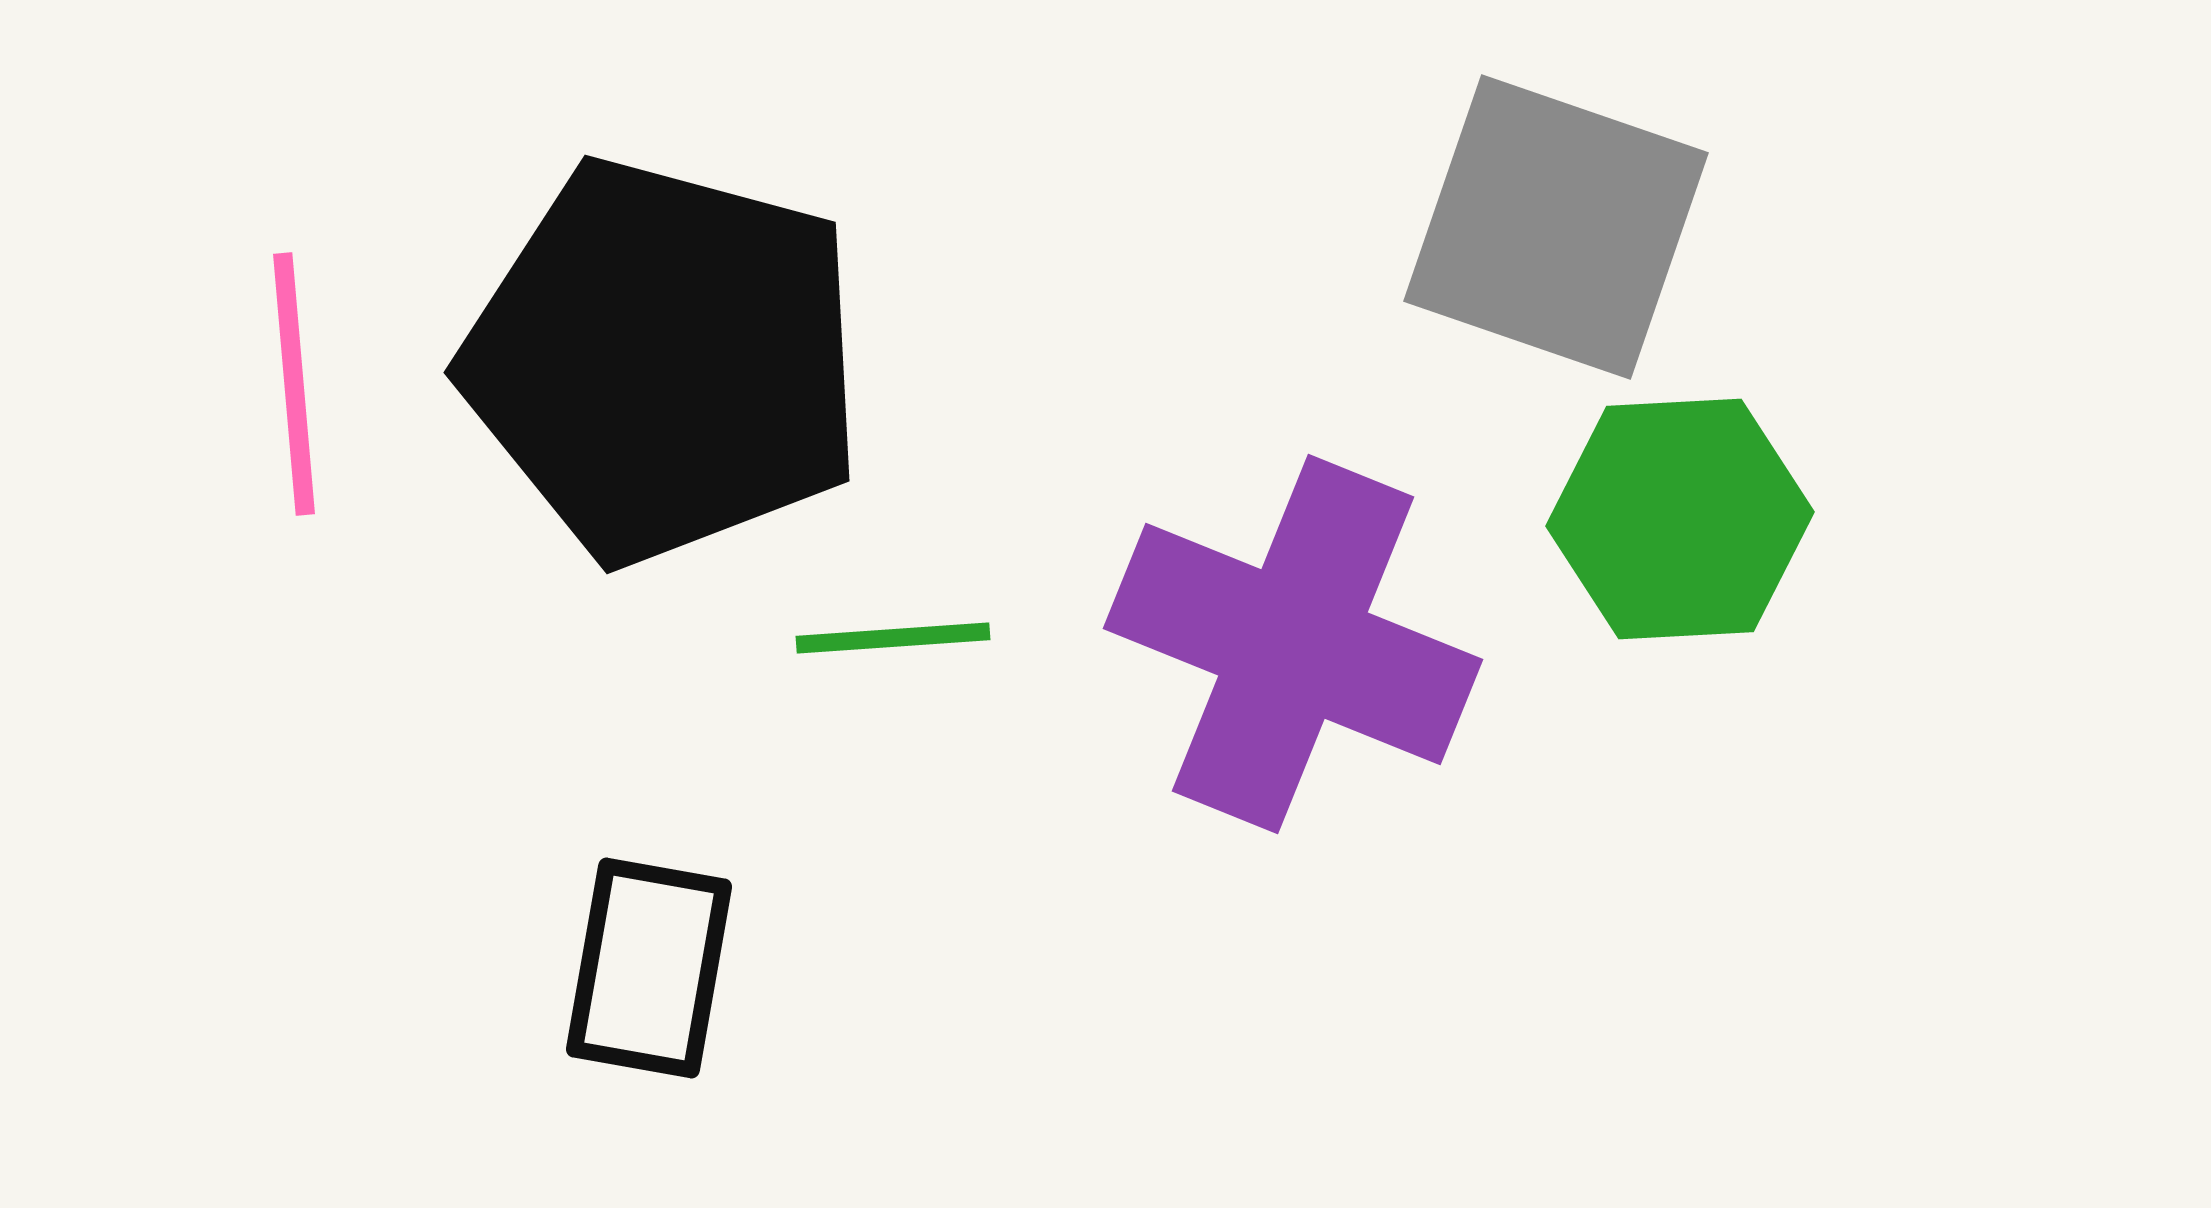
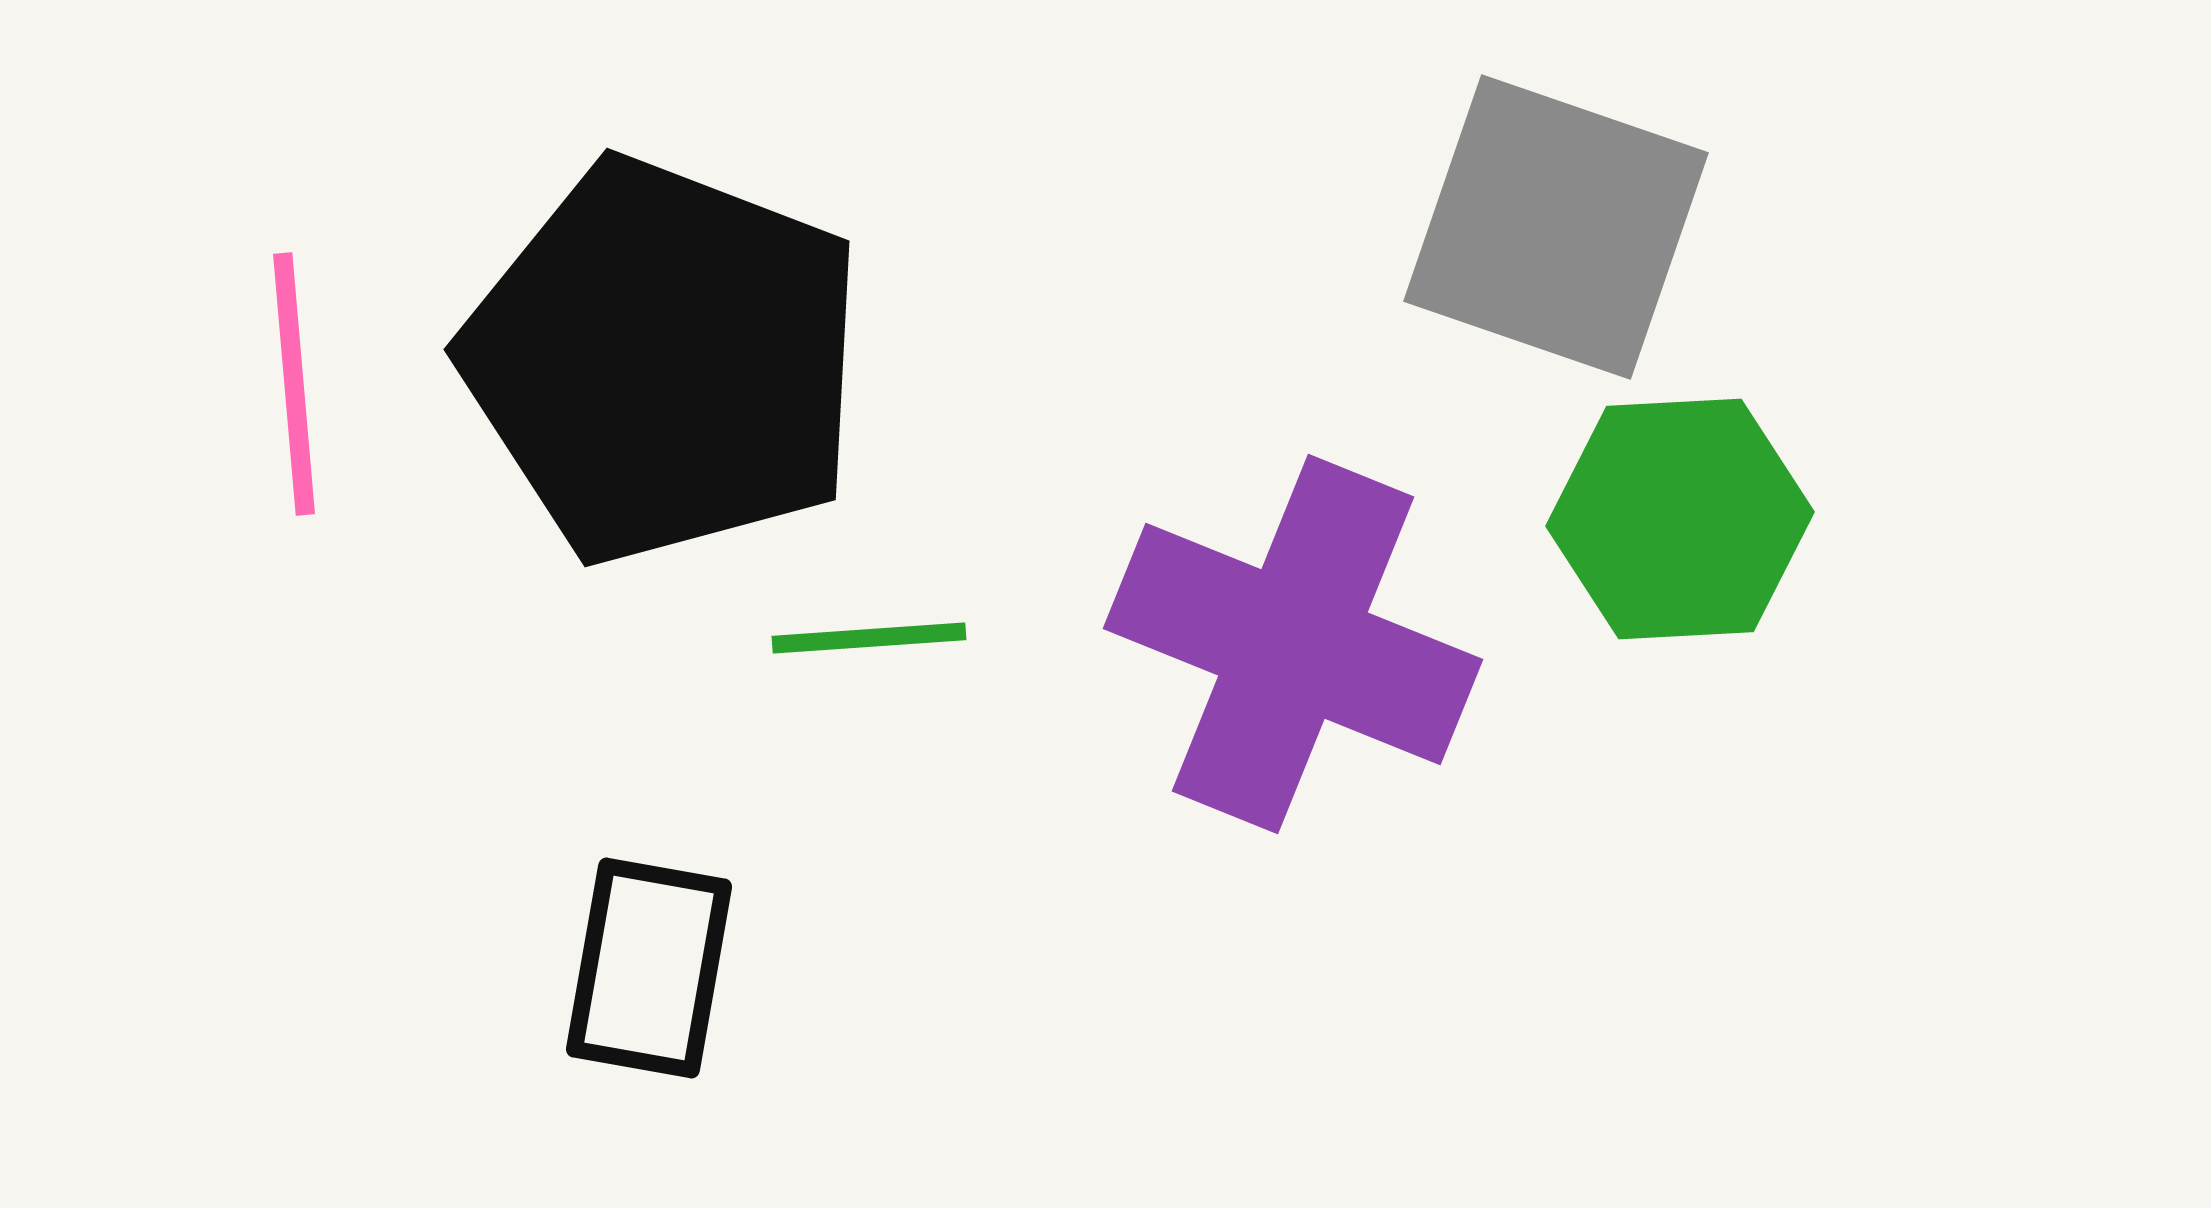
black pentagon: rotated 6 degrees clockwise
green line: moved 24 px left
